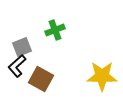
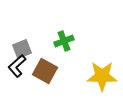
green cross: moved 9 px right, 11 px down
gray square: moved 2 px down
brown square: moved 4 px right, 8 px up
